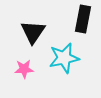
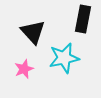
black triangle: rotated 16 degrees counterclockwise
pink star: rotated 18 degrees counterclockwise
